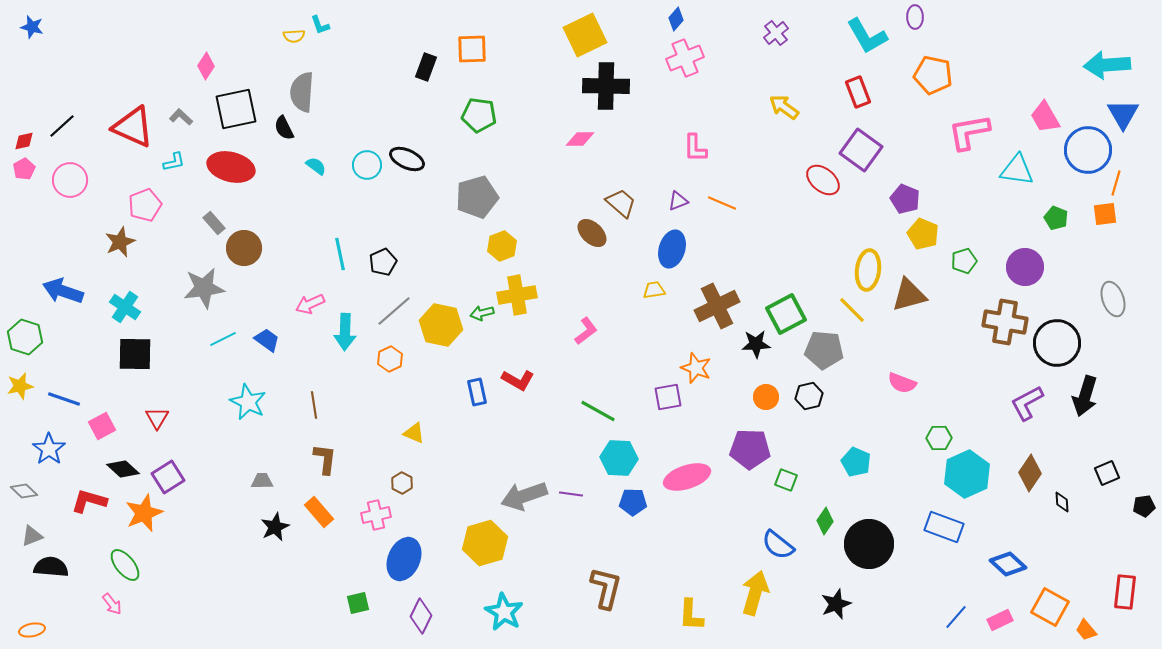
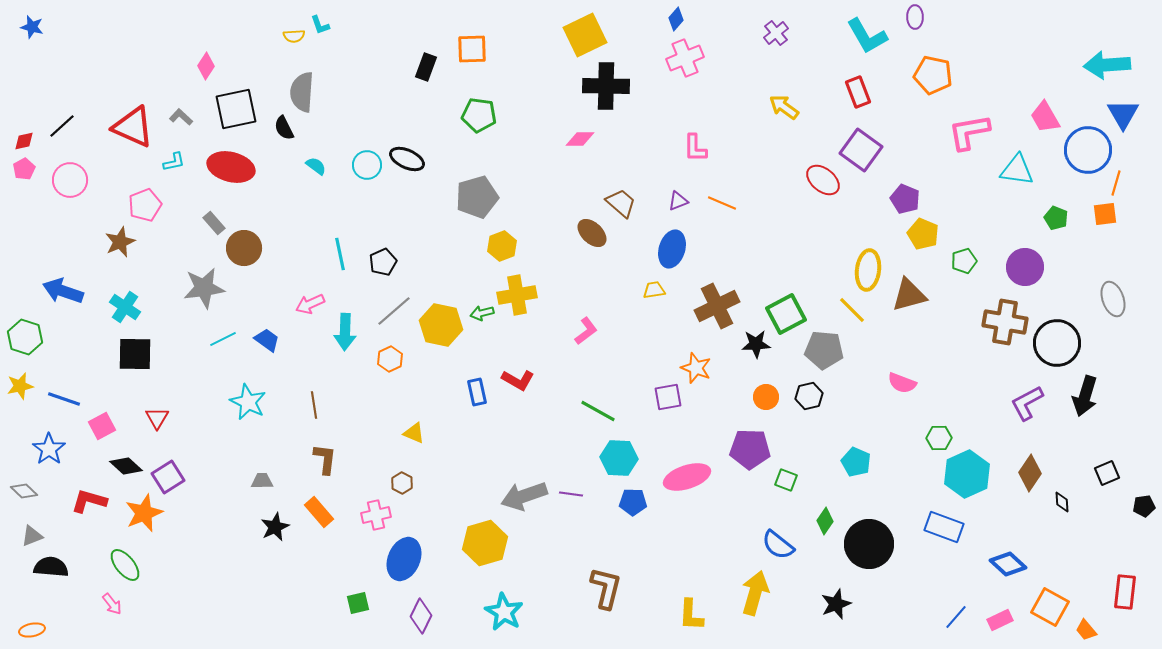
black diamond at (123, 469): moved 3 px right, 3 px up
